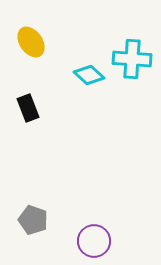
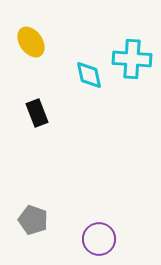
cyan diamond: rotated 36 degrees clockwise
black rectangle: moved 9 px right, 5 px down
purple circle: moved 5 px right, 2 px up
